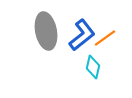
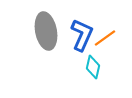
blue L-shape: rotated 28 degrees counterclockwise
